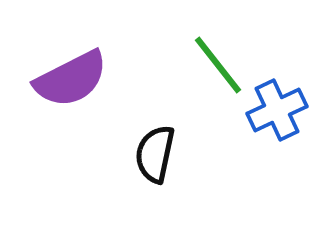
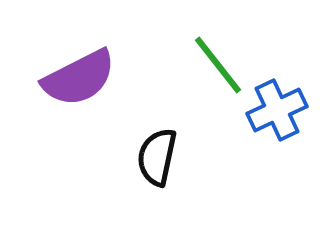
purple semicircle: moved 8 px right, 1 px up
black semicircle: moved 2 px right, 3 px down
